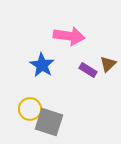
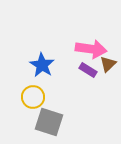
pink arrow: moved 22 px right, 13 px down
yellow circle: moved 3 px right, 12 px up
